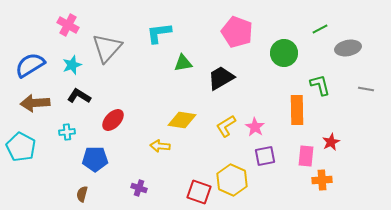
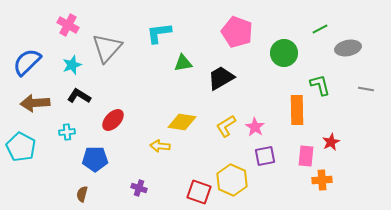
blue semicircle: moved 3 px left, 3 px up; rotated 12 degrees counterclockwise
yellow diamond: moved 2 px down
